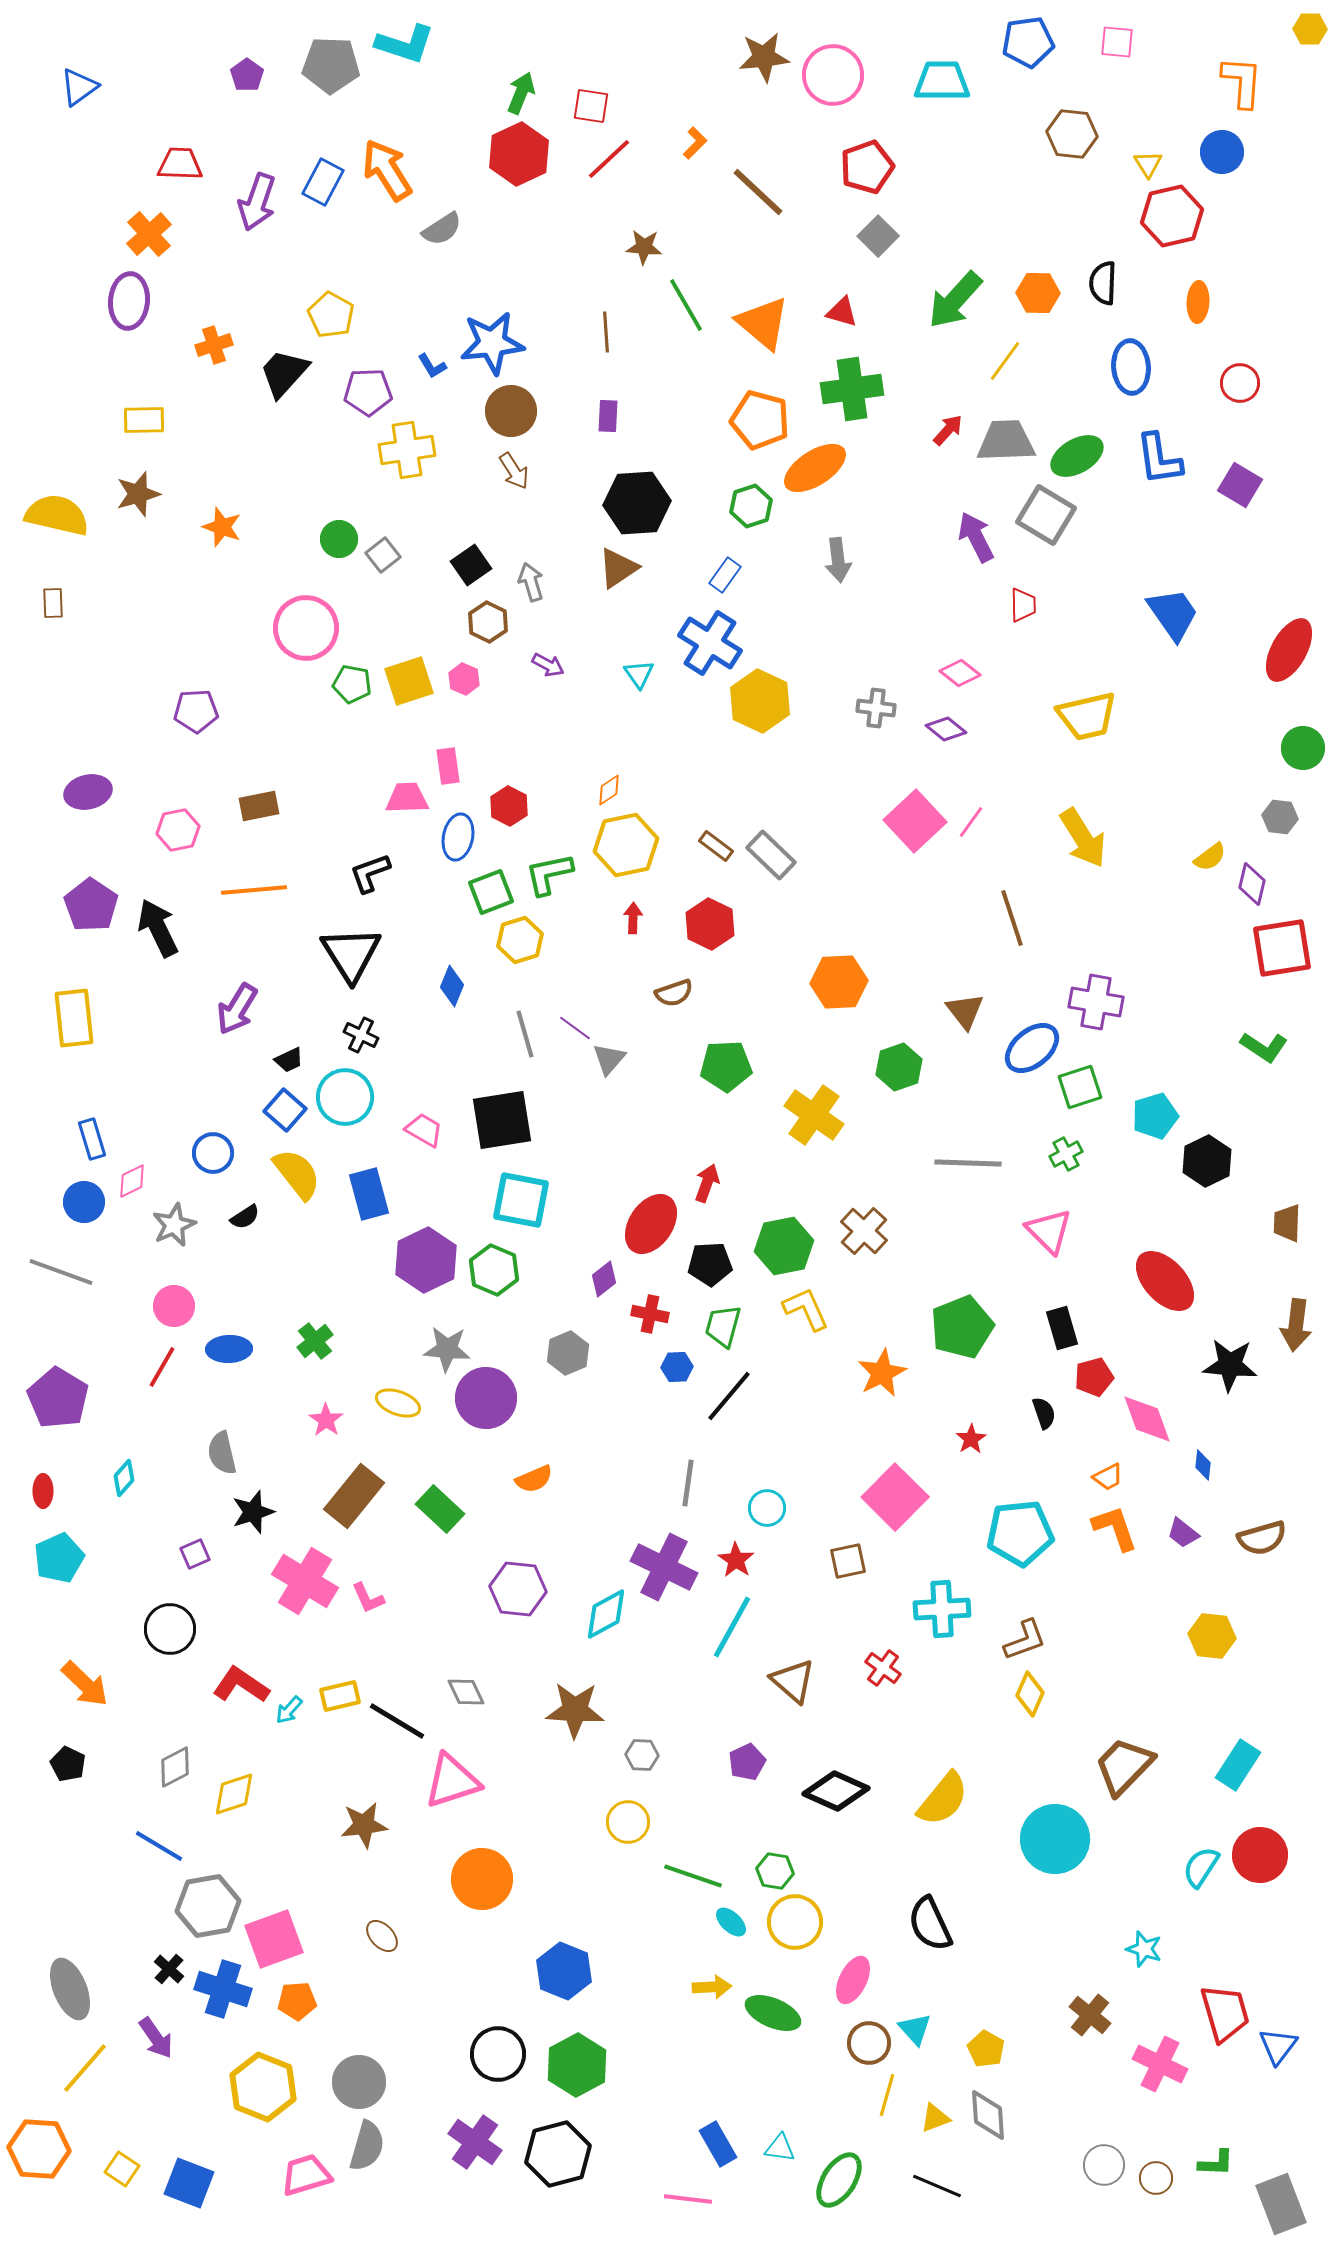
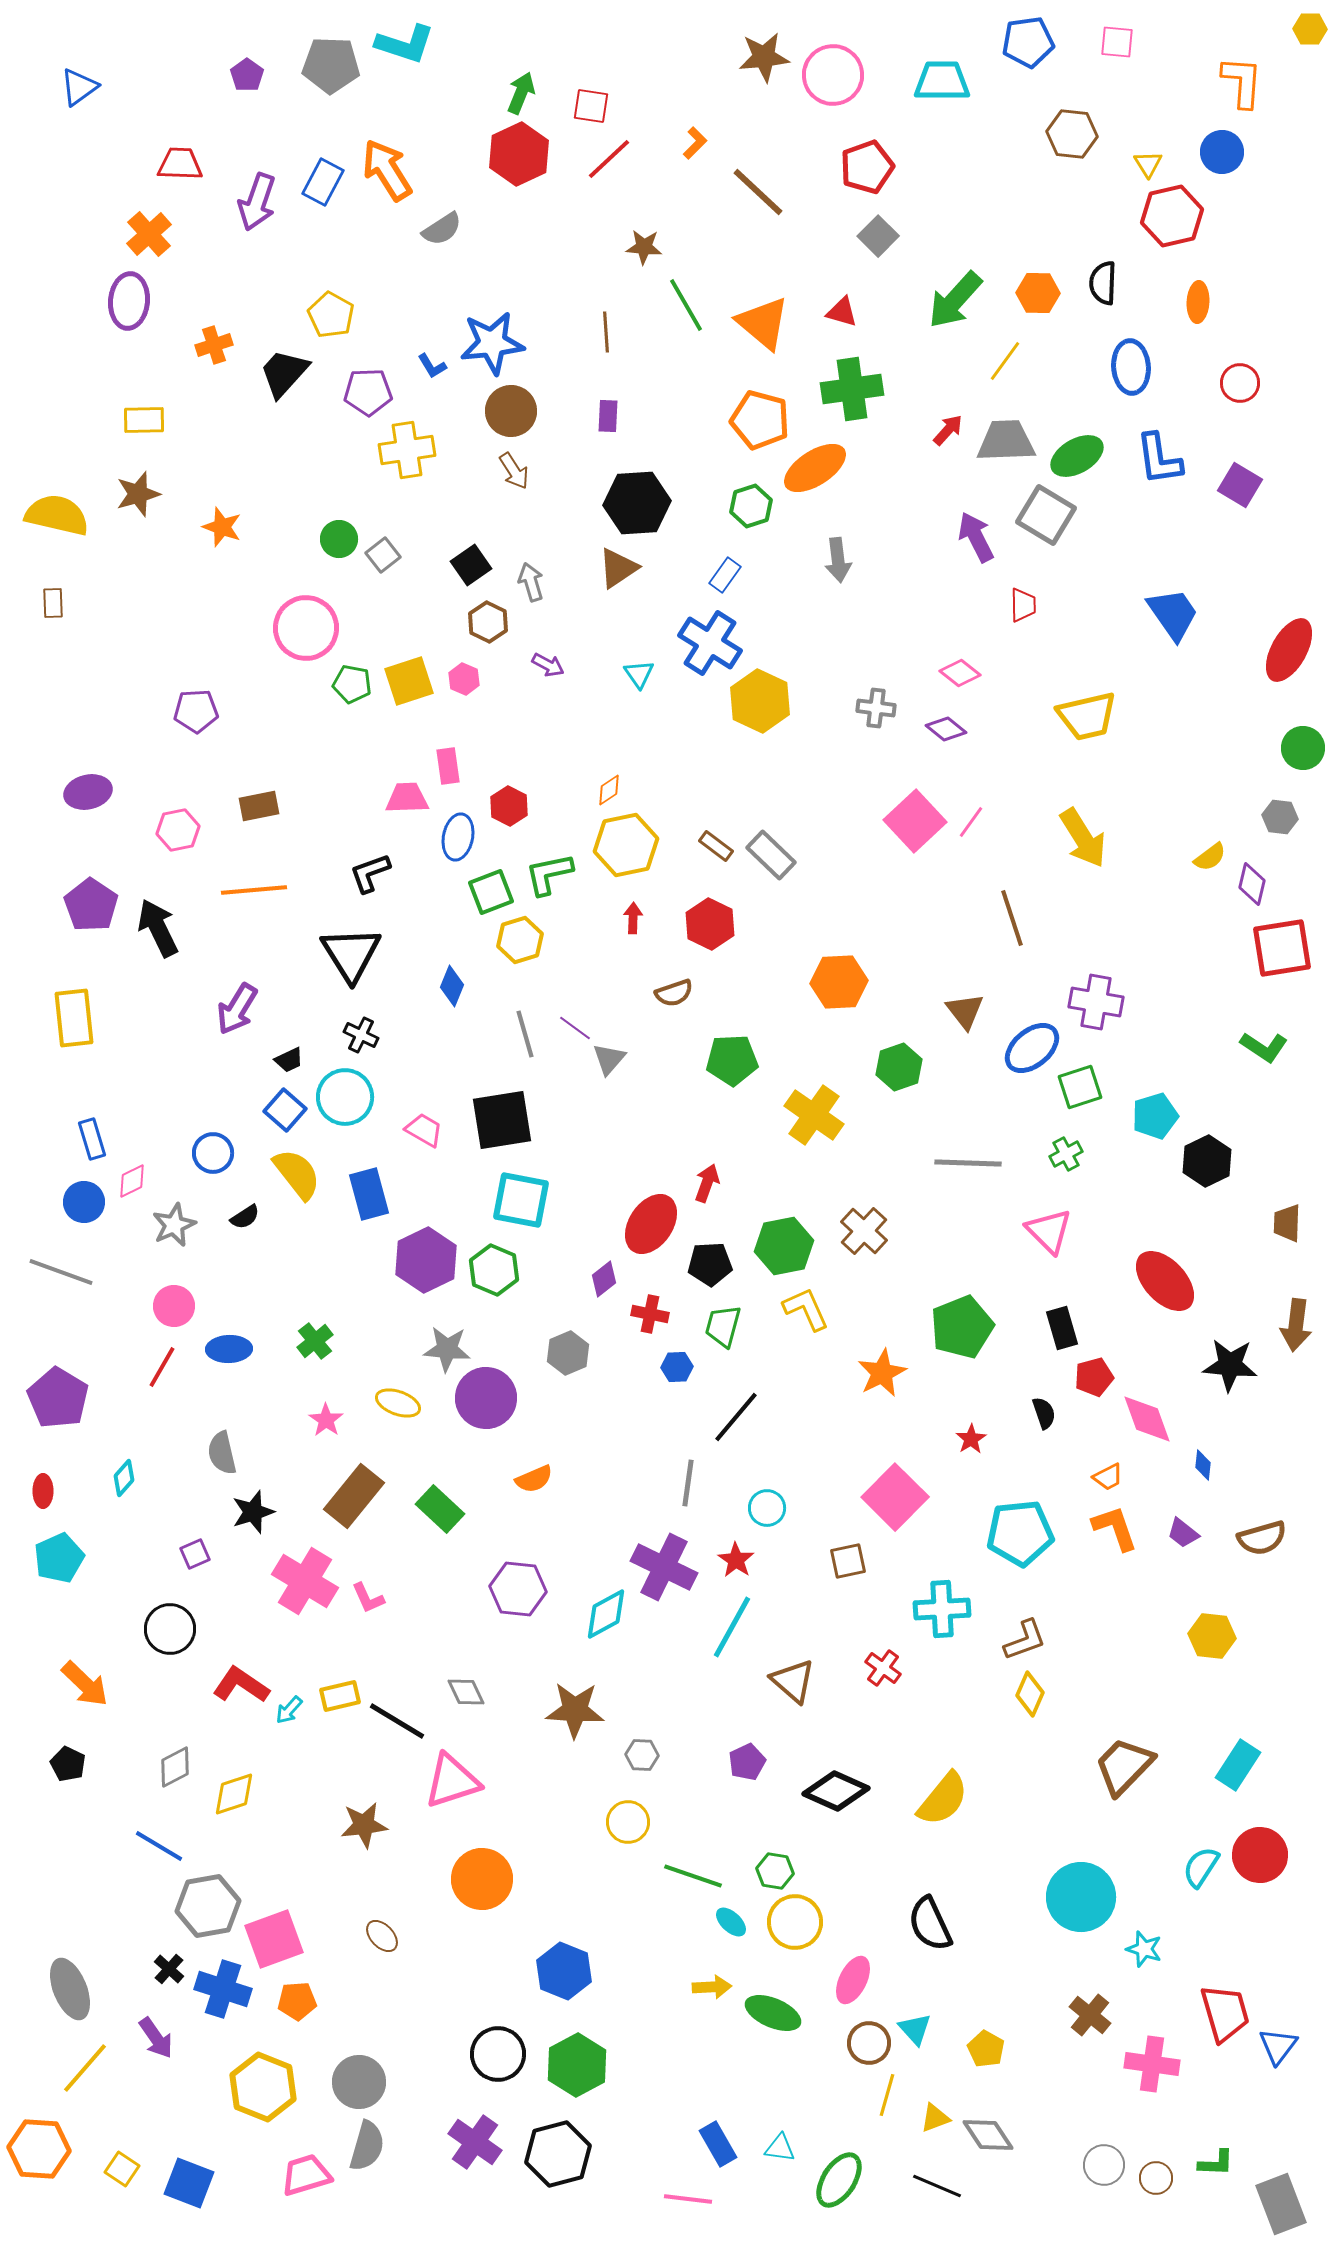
green pentagon at (726, 1066): moved 6 px right, 6 px up
black line at (729, 1396): moved 7 px right, 21 px down
cyan circle at (1055, 1839): moved 26 px right, 58 px down
pink cross at (1160, 2064): moved 8 px left; rotated 18 degrees counterclockwise
gray diamond at (988, 2115): moved 20 px down; rotated 30 degrees counterclockwise
